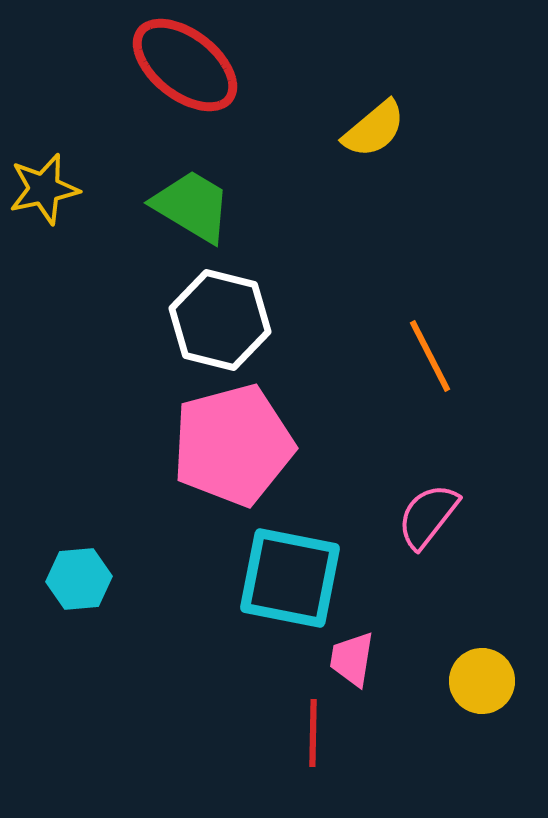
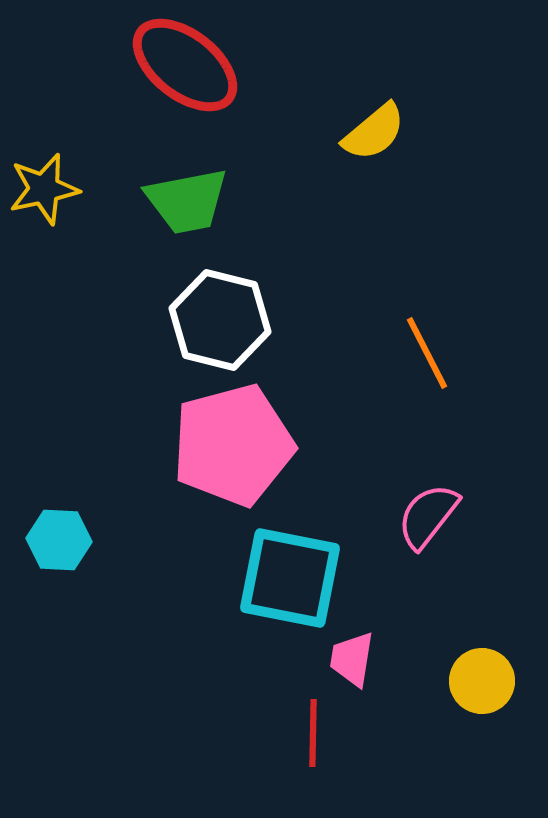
yellow semicircle: moved 3 px down
green trapezoid: moved 5 px left, 5 px up; rotated 138 degrees clockwise
orange line: moved 3 px left, 3 px up
cyan hexagon: moved 20 px left, 39 px up; rotated 8 degrees clockwise
